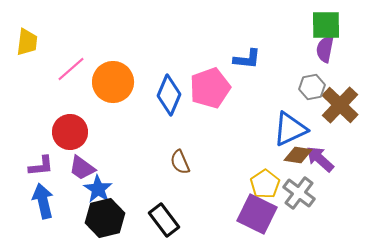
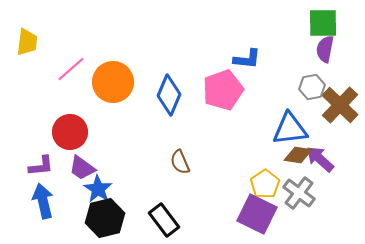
green square: moved 3 px left, 2 px up
pink pentagon: moved 13 px right, 2 px down
blue triangle: rotated 18 degrees clockwise
